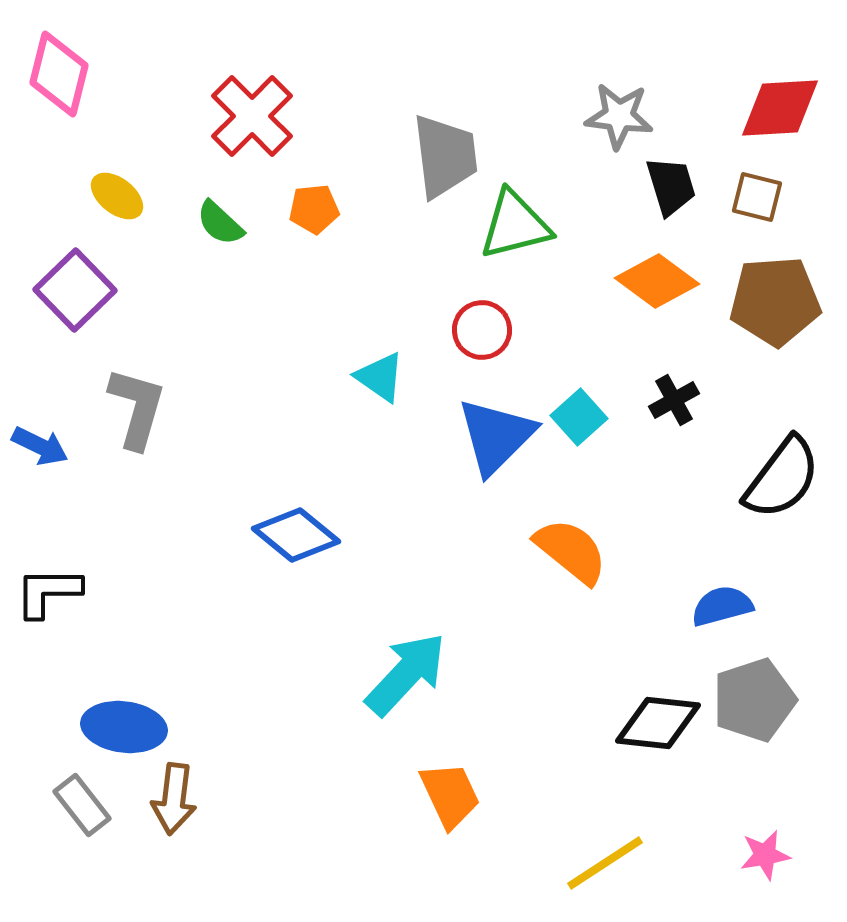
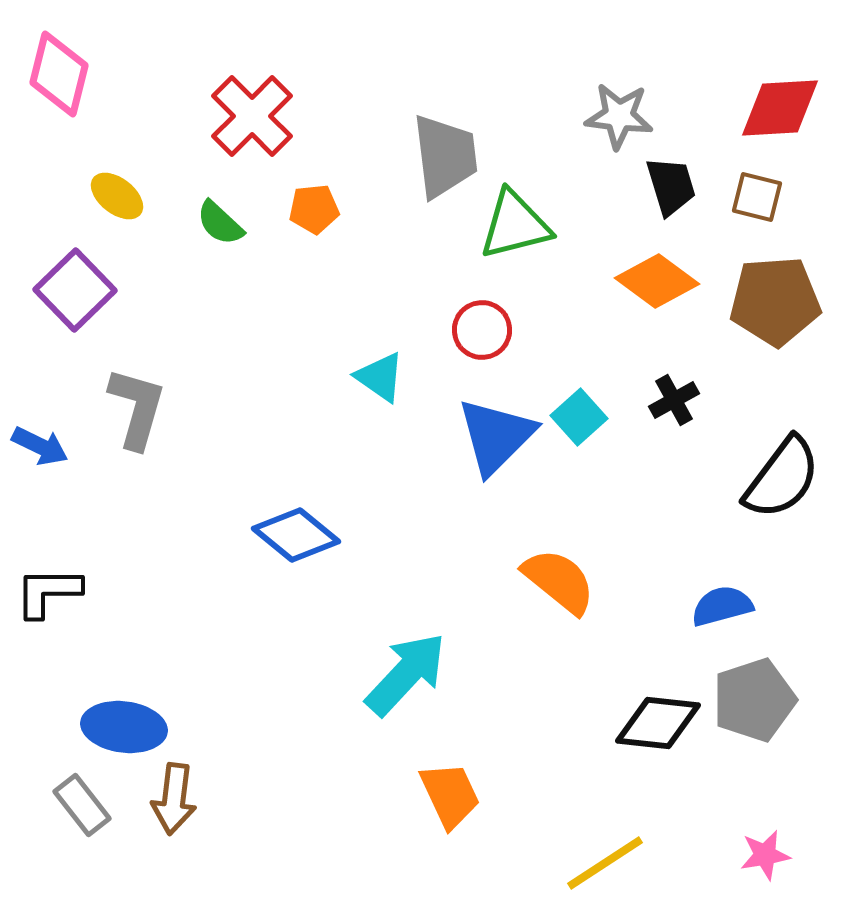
orange semicircle: moved 12 px left, 30 px down
